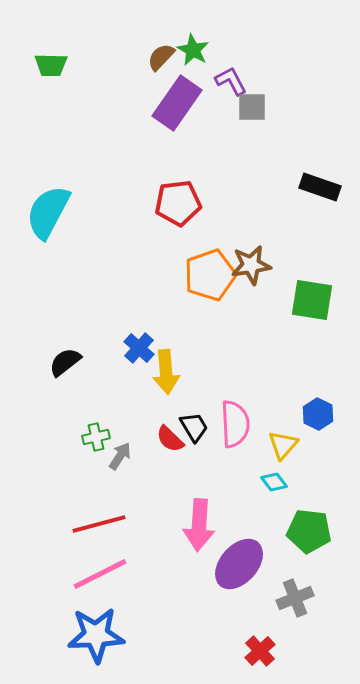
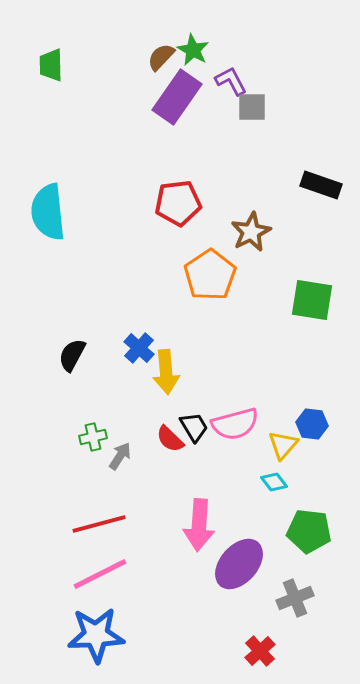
green trapezoid: rotated 88 degrees clockwise
purple rectangle: moved 6 px up
black rectangle: moved 1 px right, 2 px up
cyan semicircle: rotated 34 degrees counterclockwise
brown star: moved 33 px up; rotated 18 degrees counterclockwise
orange pentagon: rotated 15 degrees counterclockwise
black semicircle: moved 7 px right, 7 px up; rotated 24 degrees counterclockwise
blue hexagon: moved 6 px left, 10 px down; rotated 20 degrees counterclockwise
pink semicircle: rotated 78 degrees clockwise
green cross: moved 3 px left
